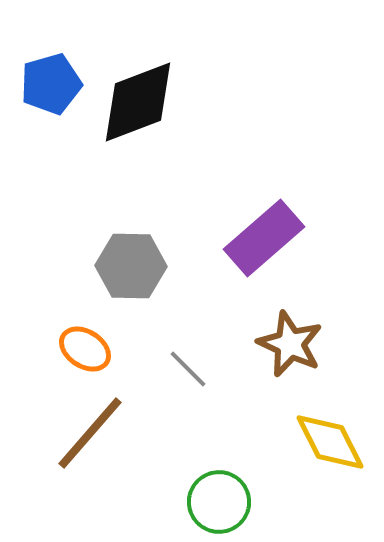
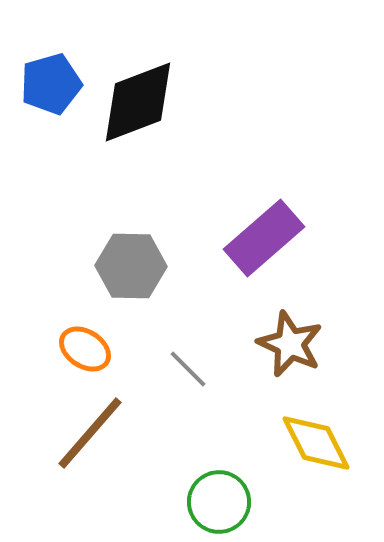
yellow diamond: moved 14 px left, 1 px down
